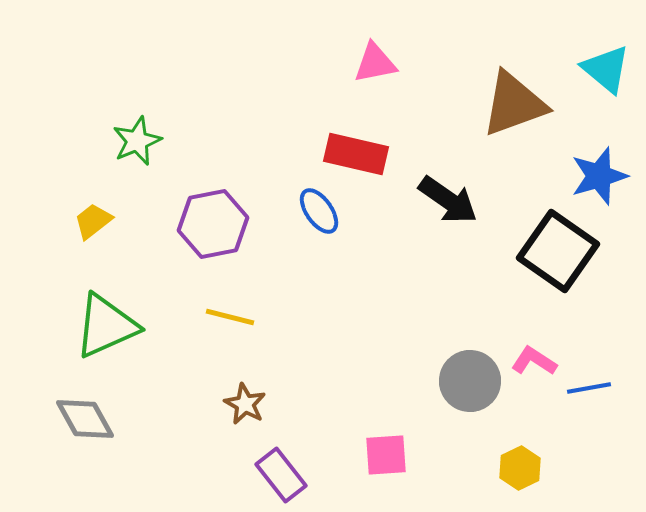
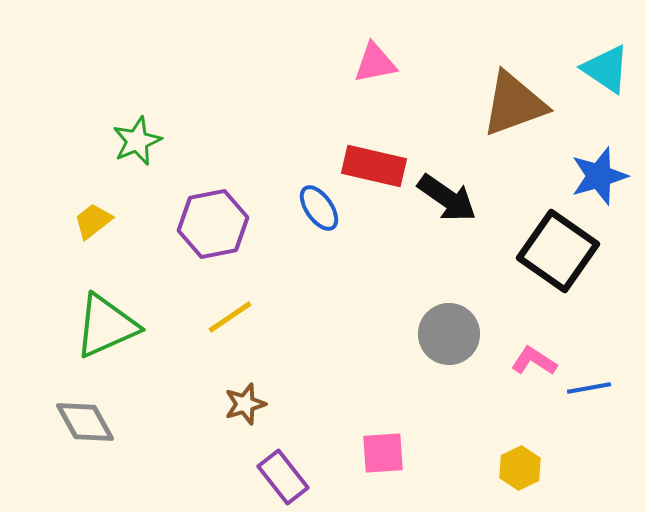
cyan triangle: rotated 6 degrees counterclockwise
red rectangle: moved 18 px right, 12 px down
black arrow: moved 1 px left, 2 px up
blue ellipse: moved 3 px up
yellow line: rotated 48 degrees counterclockwise
gray circle: moved 21 px left, 47 px up
brown star: rotated 27 degrees clockwise
gray diamond: moved 3 px down
pink square: moved 3 px left, 2 px up
purple rectangle: moved 2 px right, 2 px down
